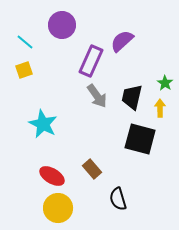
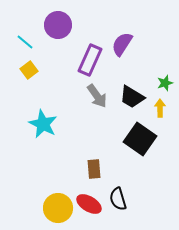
purple circle: moved 4 px left
purple semicircle: moved 3 px down; rotated 15 degrees counterclockwise
purple rectangle: moved 1 px left, 1 px up
yellow square: moved 5 px right; rotated 18 degrees counterclockwise
green star: rotated 21 degrees clockwise
black trapezoid: rotated 72 degrees counterclockwise
black square: rotated 20 degrees clockwise
brown rectangle: moved 2 px right; rotated 36 degrees clockwise
red ellipse: moved 37 px right, 28 px down
